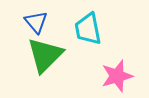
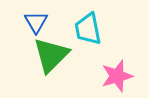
blue triangle: rotated 10 degrees clockwise
green triangle: moved 6 px right
